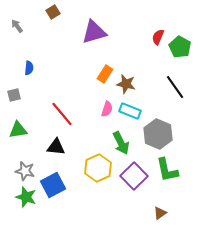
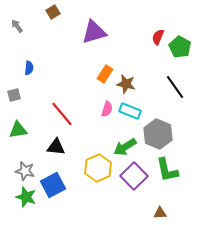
green arrow: moved 4 px right, 4 px down; rotated 85 degrees clockwise
brown triangle: rotated 32 degrees clockwise
